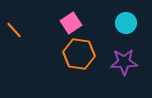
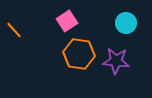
pink square: moved 4 px left, 2 px up
purple star: moved 8 px left, 1 px up; rotated 8 degrees clockwise
